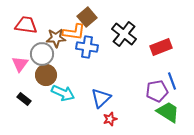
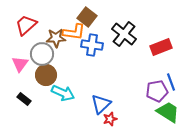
brown square: rotated 12 degrees counterclockwise
red trapezoid: rotated 50 degrees counterclockwise
blue cross: moved 5 px right, 2 px up
blue line: moved 1 px left, 1 px down
blue triangle: moved 6 px down
